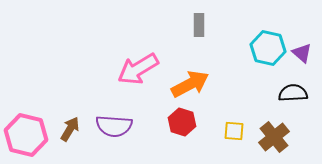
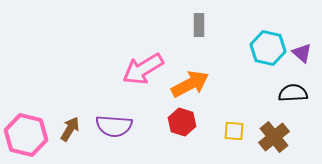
pink arrow: moved 5 px right
